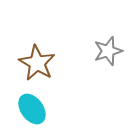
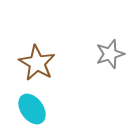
gray star: moved 2 px right, 3 px down
